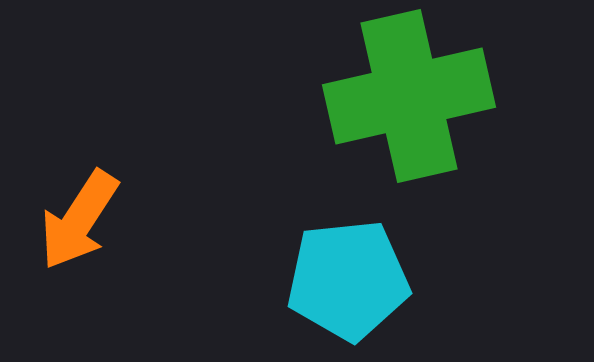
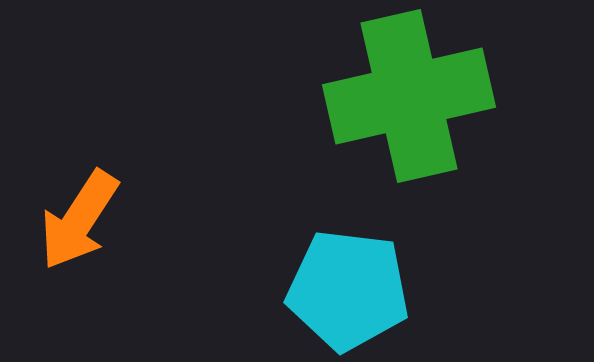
cyan pentagon: moved 10 px down; rotated 13 degrees clockwise
